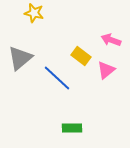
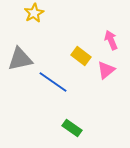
yellow star: rotated 30 degrees clockwise
pink arrow: rotated 48 degrees clockwise
gray triangle: moved 1 px down; rotated 28 degrees clockwise
blue line: moved 4 px left, 4 px down; rotated 8 degrees counterclockwise
green rectangle: rotated 36 degrees clockwise
